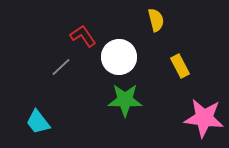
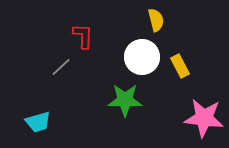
red L-shape: rotated 36 degrees clockwise
white circle: moved 23 px right
cyan trapezoid: rotated 68 degrees counterclockwise
